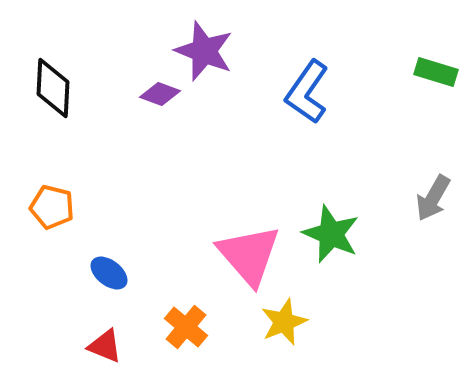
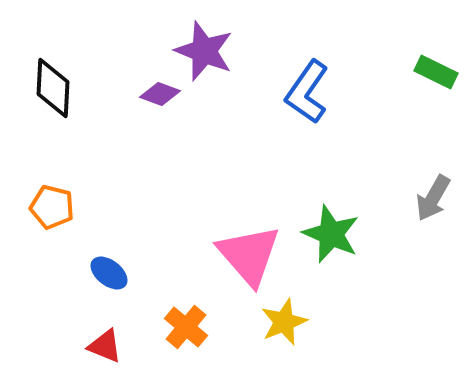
green rectangle: rotated 9 degrees clockwise
